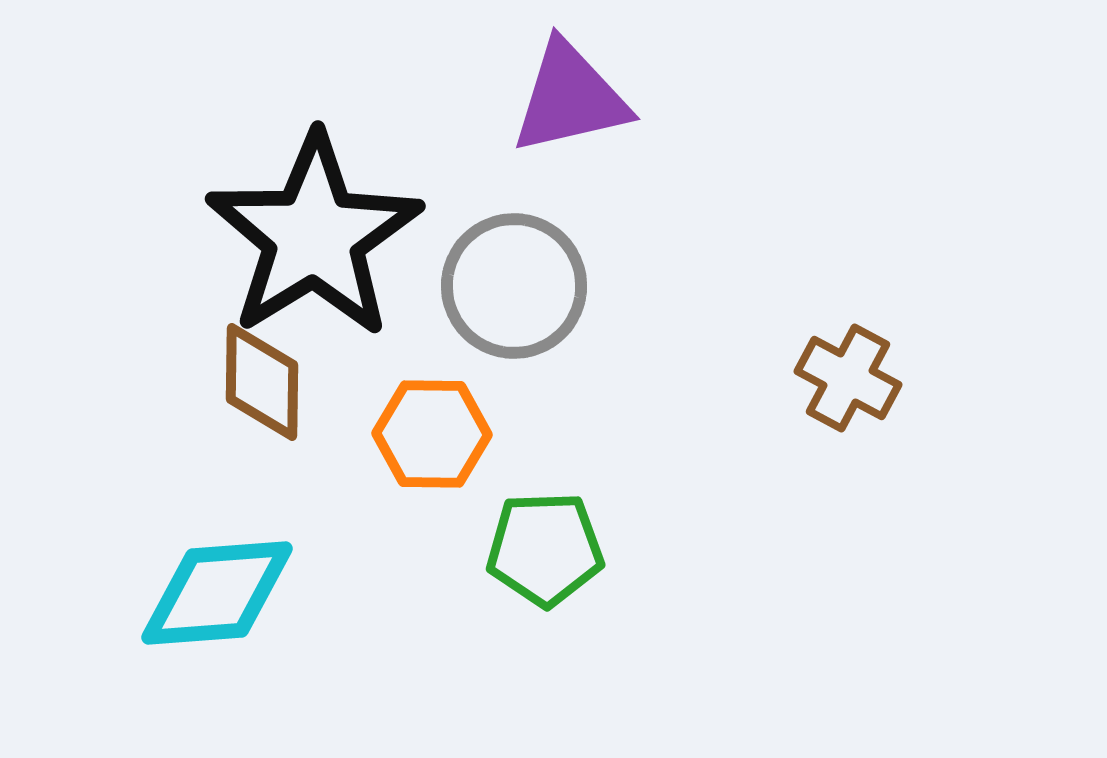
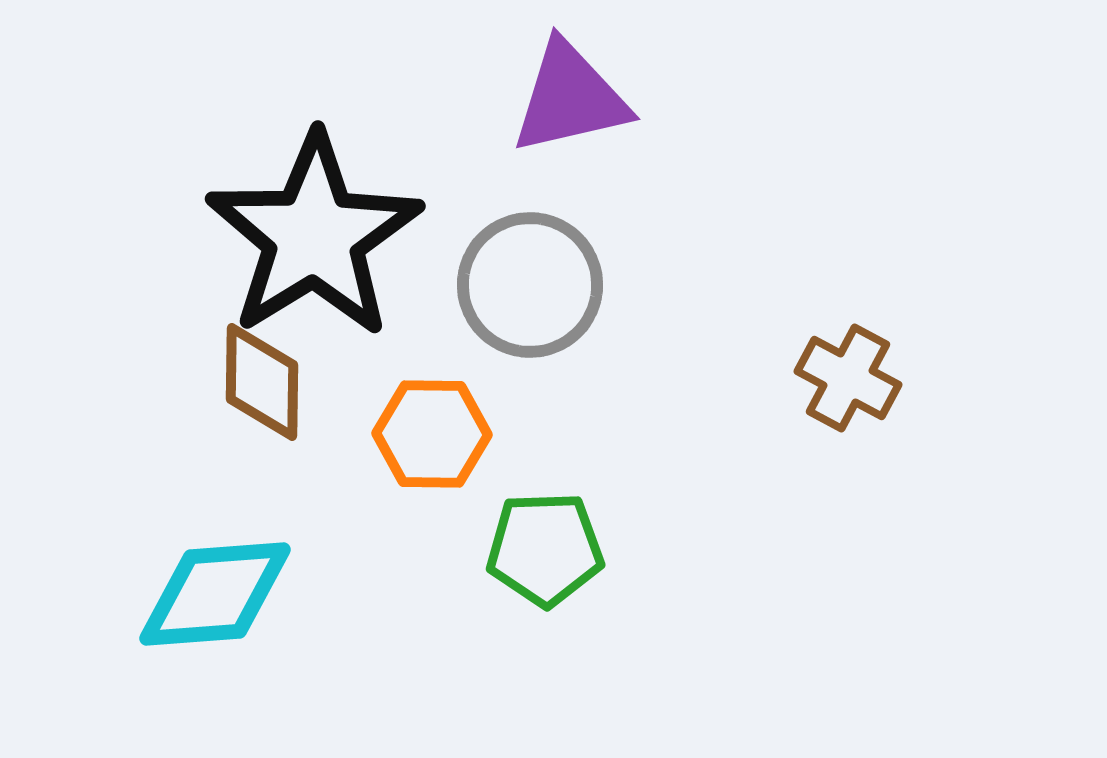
gray circle: moved 16 px right, 1 px up
cyan diamond: moved 2 px left, 1 px down
